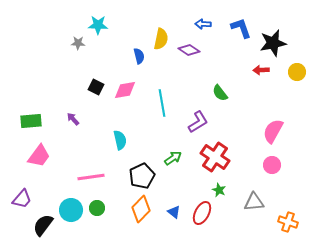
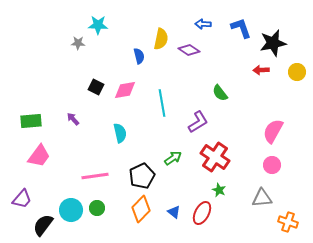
cyan semicircle: moved 7 px up
pink line: moved 4 px right, 1 px up
gray triangle: moved 8 px right, 4 px up
